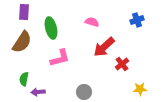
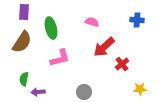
blue cross: rotated 24 degrees clockwise
